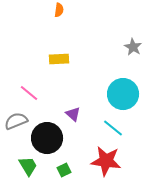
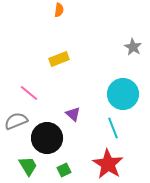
yellow rectangle: rotated 18 degrees counterclockwise
cyan line: rotated 30 degrees clockwise
red star: moved 2 px right, 3 px down; rotated 24 degrees clockwise
